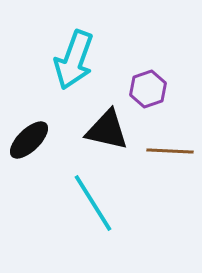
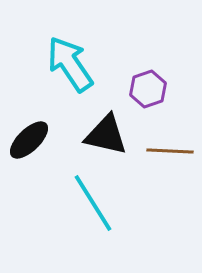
cyan arrow: moved 4 px left, 4 px down; rotated 126 degrees clockwise
black triangle: moved 1 px left, 5 px down
